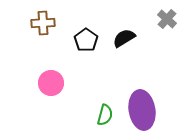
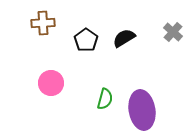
gray cross: moved 6 px right, 13 px down
green semicircle: moved 16 px up
